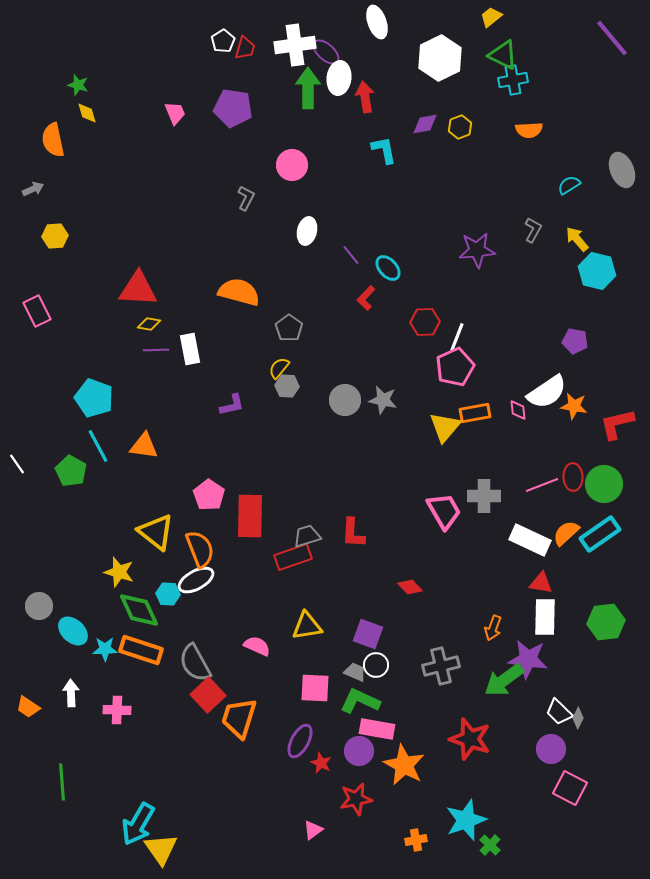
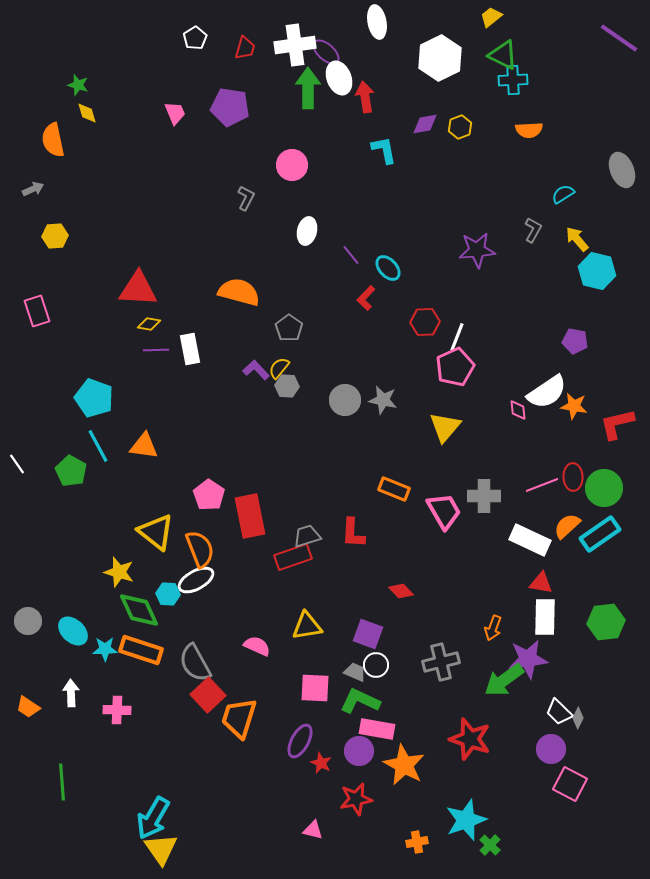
white ellipse at (377, 22): rotated 8 degrees clockwise
purple line at (612, 38): moved 7 px right; rotated 15 degrees counterclockwise
white pentagon at (223, 41): moved 28 px left, 3 px up
white ellipse at (339, 78): rotated 28 degrees counterclockwise
cyan cross at (513, 80): rotated 8 degrees clockwise
purple pentagon at (233, 108): moved 3 px left, 1 px up
cyan semicircle at (569, 185): moved 6 px left, 9 px down
pink rectangle at (37, 311): rotated 8 degrees clockwise
purple L-shape at (232, 405): moved 24 px right, 35 px up; rotated 120 degrees counterclockwise
orange rectangle at (475, 413): moved 81 px left, 76 px down; rotated 32 degrees clockwise
green circle at (604, 484): moved 4 px down
red rectangle at (250, 516): rotated 12 degrees counterclockwise
orange semicircle at (566, 533): moved 1 px right, 7 px up
red diamond at (410, 587): moved 9 px left, 4 px down
gray circle at (39, 606): moved 11 px left, 15 px down
purple star at (528, 659): rotated 15 degrees counterclockwise
gray cross at (441, 666): moved 4 px up
pink square at (570, 788): moved 4 px up
cyan arrow at (138, 824): moved 15 px right, 6 px up
pink triangle at (313, 830): rotated 50 degrees clockwise
orange cross at (416, 840): moved 1 px right, 2 px down
